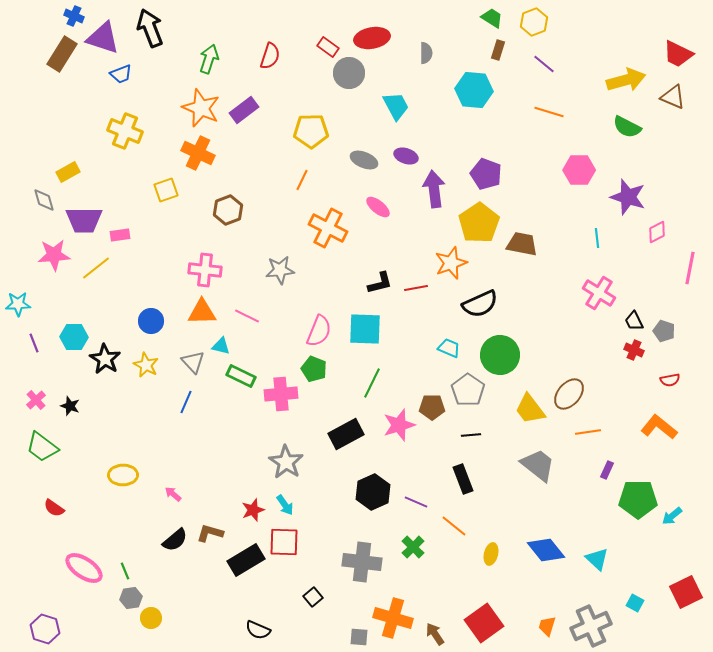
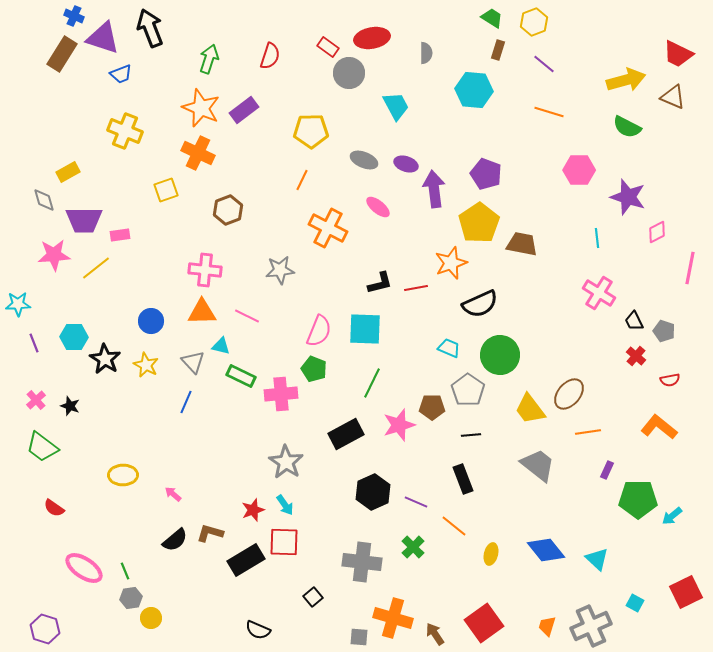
purple ellipse at (406, 156): moved 8 px down
red cross at (634, 350): moved 2 px right, 6 px down; rotated 18 degrees clockwise
